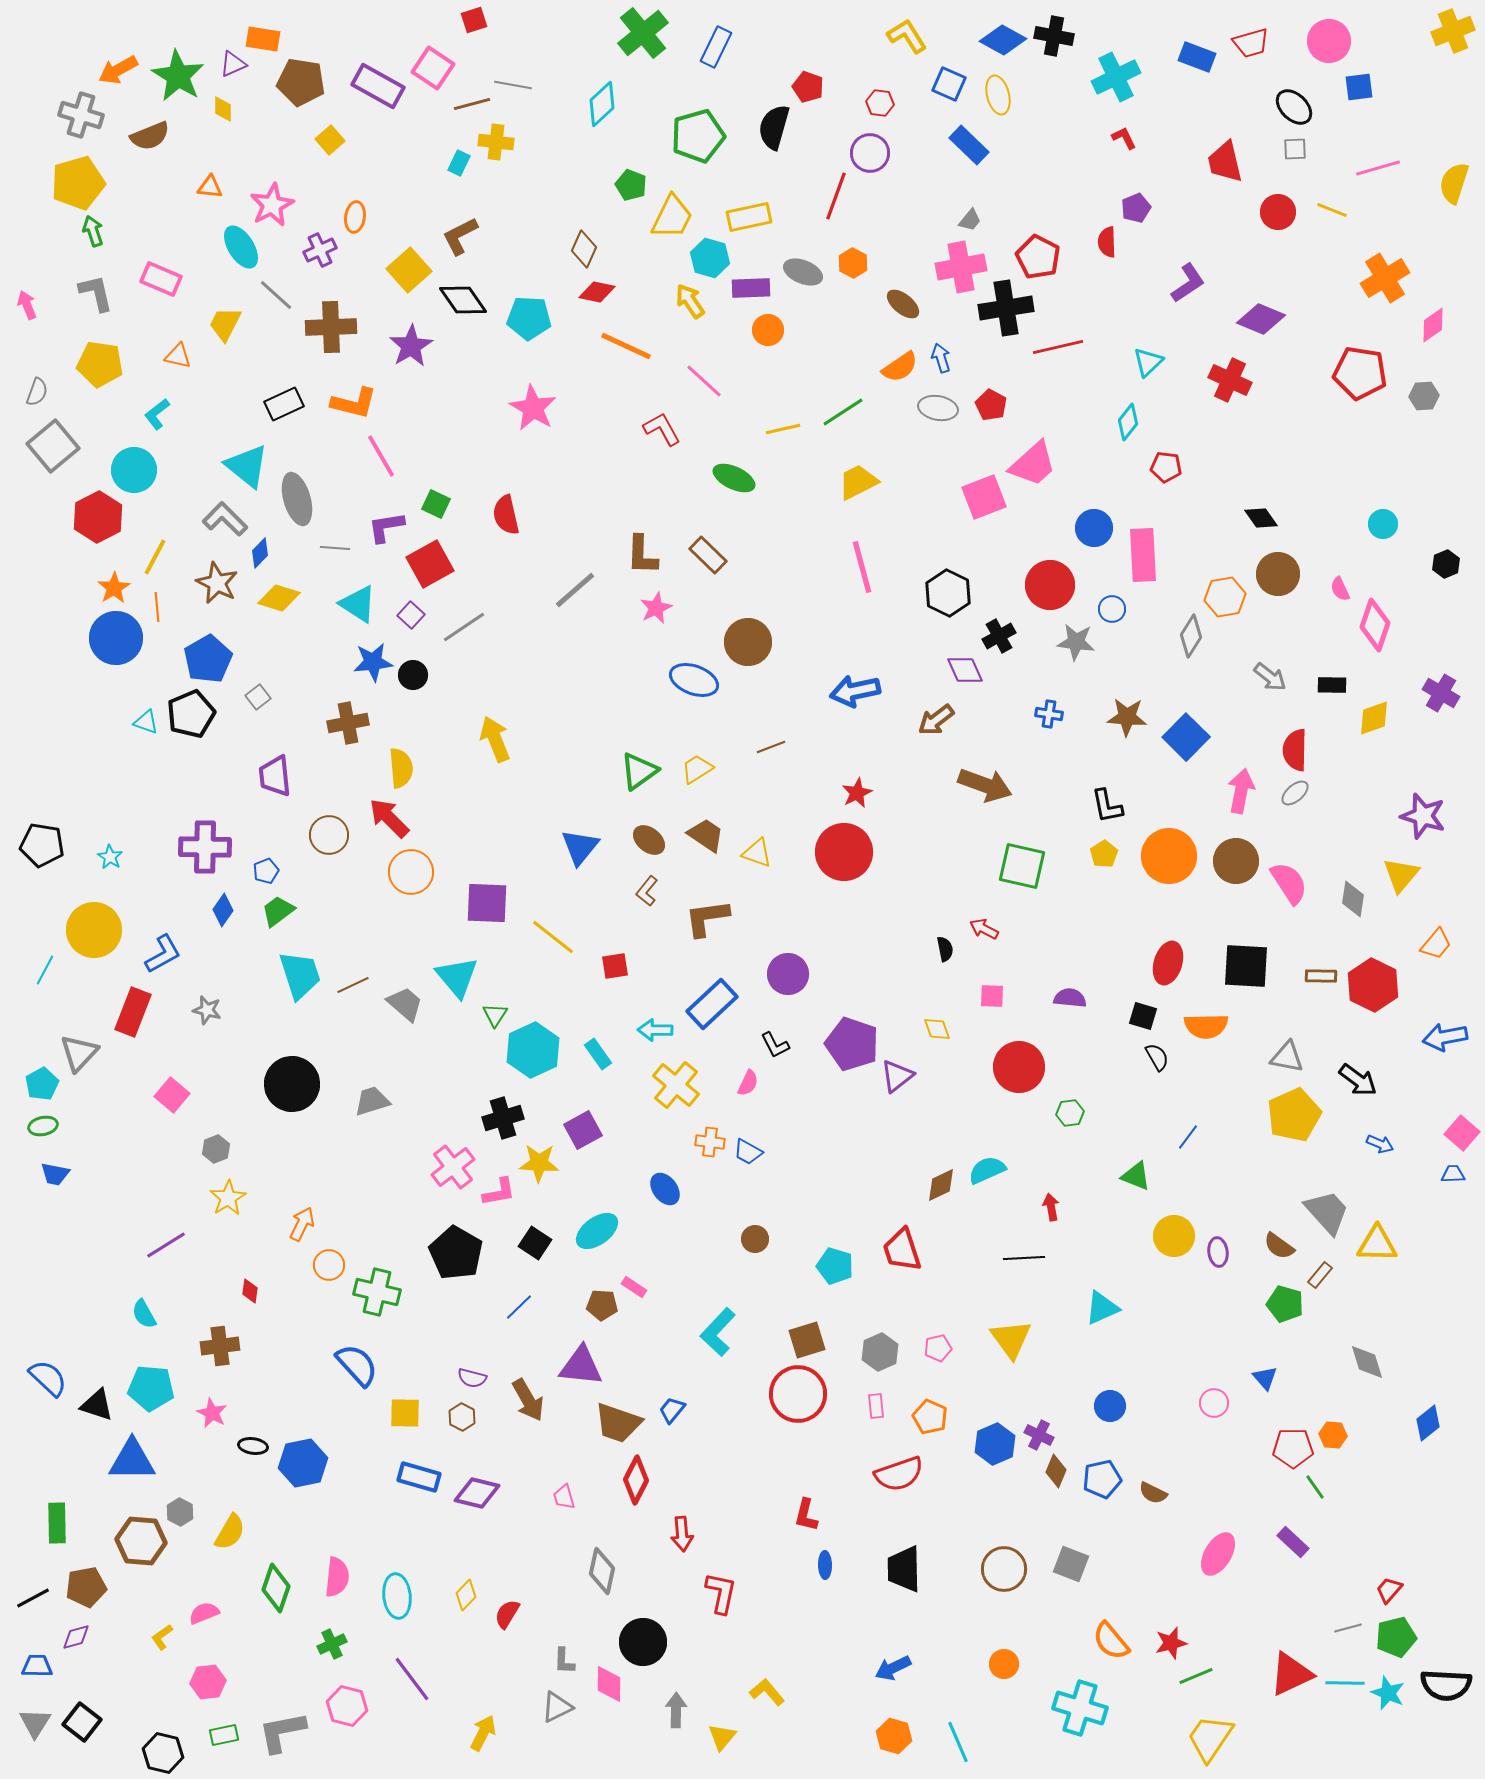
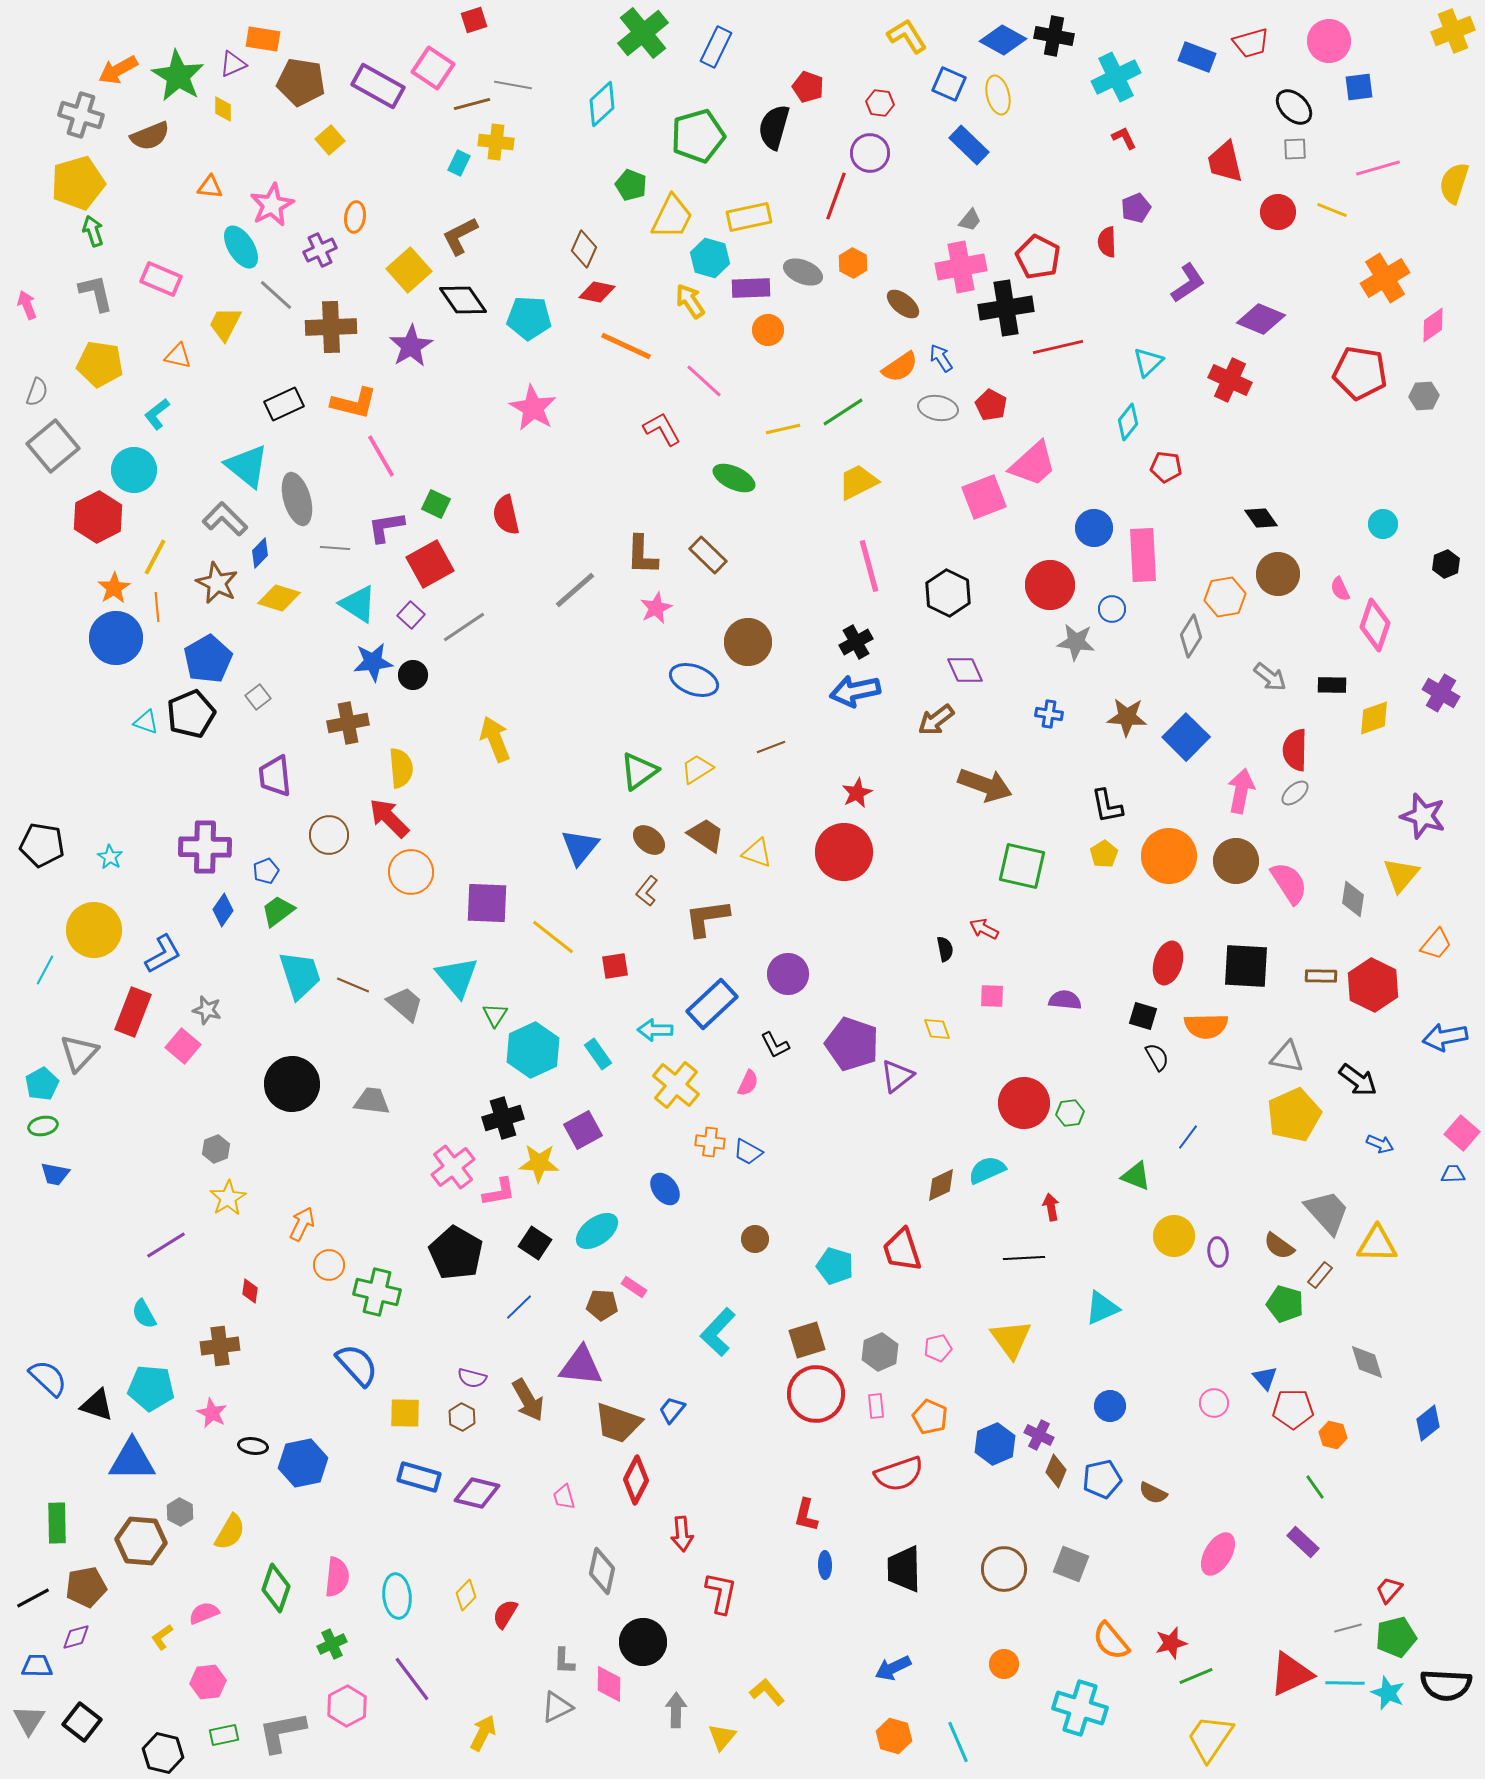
blue arrow at (941, 358): rotated 16 degrees counterclockwise
pink line at (862, 567): moved 7 px right, 1 px up
black cross at (999, 636): moved 143 px left, 6 px down
brown line at (353, 985): rotated 48 degrees clockwise
purple semicircle at (1070, 998): moved 5 px left, 2 px down
red circle at (1019, 1067): moved 5 px right, 36 px down
pink square at (172, 1095): moved 11 px right, 49 px up
gray trapezoid at (372, 1101): rotated 24 degrees clockwise
red circle at (798, 1394): moved 18 px right
orange hexagon at (1333, 1435): rotated 8 degrees clockwise
red pentagon at (1293, 1448): moved 39 px up
purple rectangle at (1293, 1542): moved 10 px right
red semicircle at (507, 1614): moved 2 px left
pink hexagon at (347, 1706): rotated 18 degrees clockwise
gray triangle at (35, 1723): moved 6 px left, 3 px up
